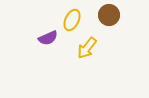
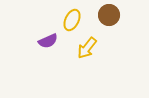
purple semicircle: moved 3 px down
